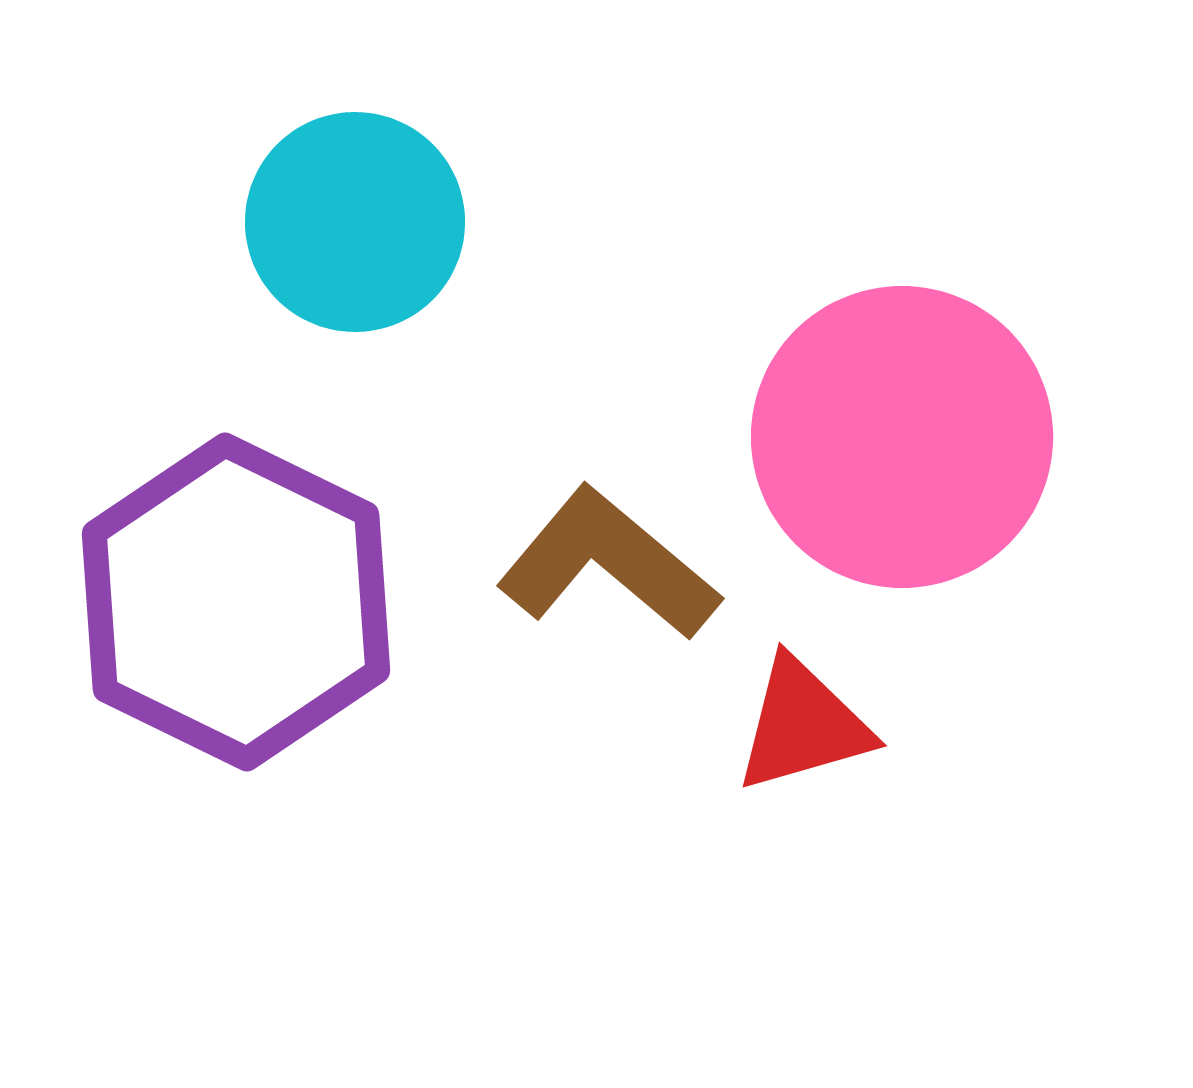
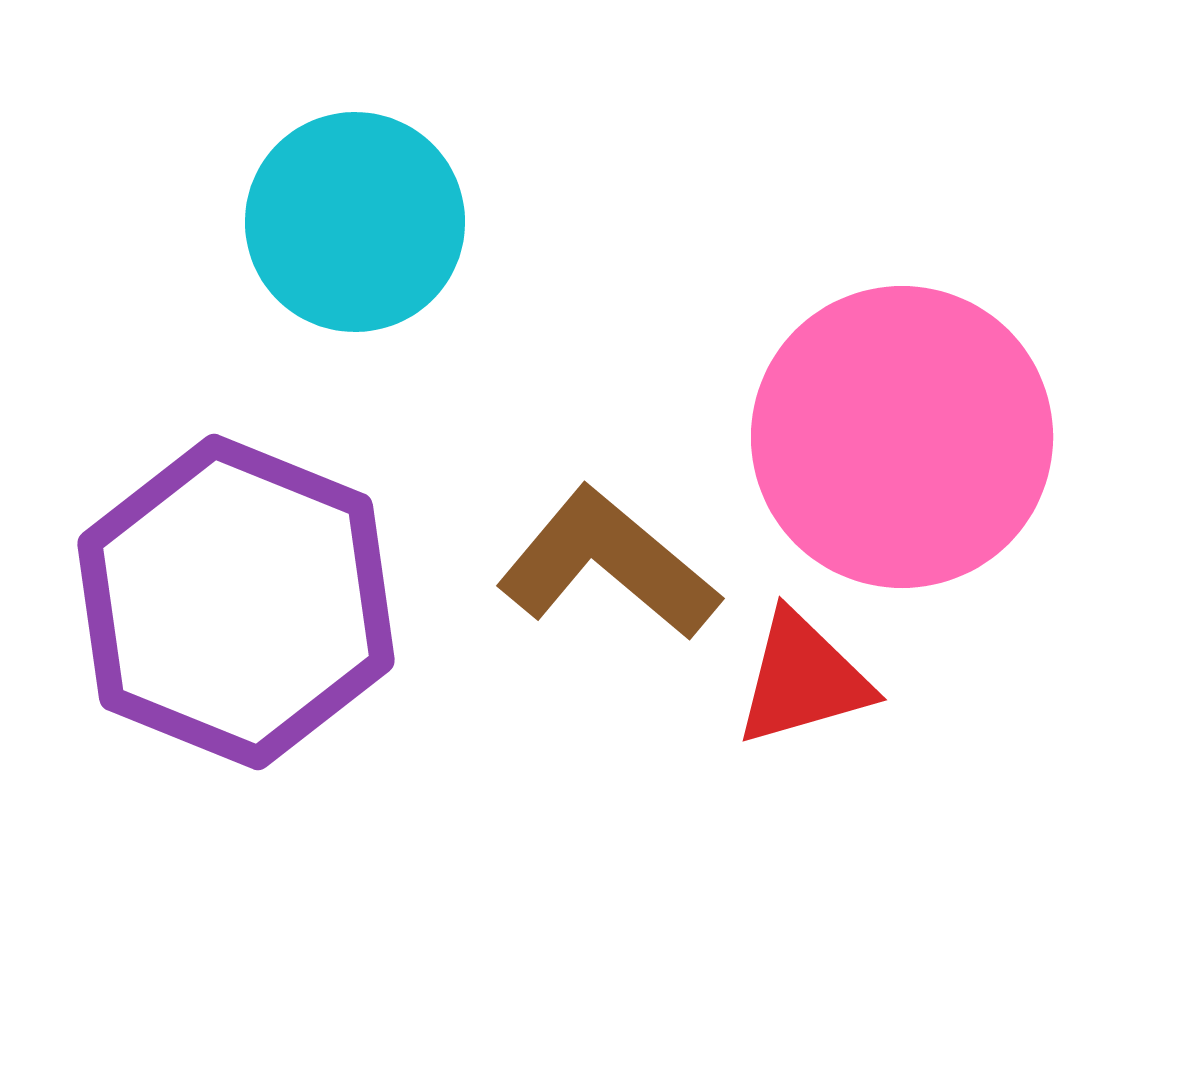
purple hexagon: rotated 4 degrees counterclockwise
red triangle: moved 46 px up
